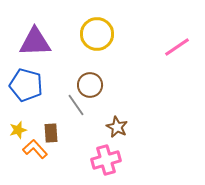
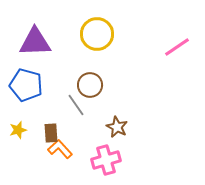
orange L-shape: moved 25 px right
